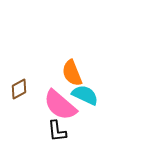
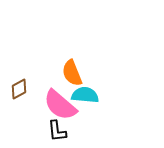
cyan semicircle: rotated 20 degrees counterclockwise
